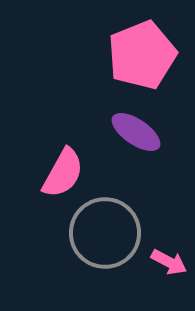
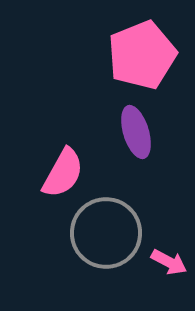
purple ellipse: rotated 39 degrees clockwise
gray circle: moved 1 px right
